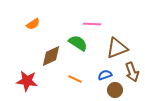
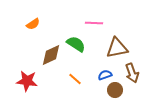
pink line: moved 2 px right, 1 px up
green semicircle: moved 2 px left, 1 px down
brown triangle: rotated 10 degrees clockwise
brown diamond: moved 1 px up
brown arrow: moved 1 px down
orange line: rotated 16 degrees clockwise
